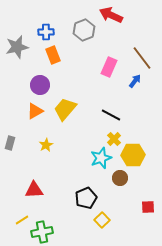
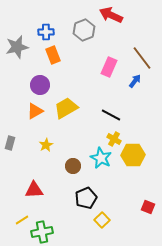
yellow trapezoid: moved 1 px right, 1 px up; rotated 20 degrees clockwise
yellow cross: rotated 16 degrees counterclockwise
cyan star: rotated 25 degrees counterclockwise
brown circle: moved 47 px left, 12 px up
red square: rotated 24 degrees clockwise
